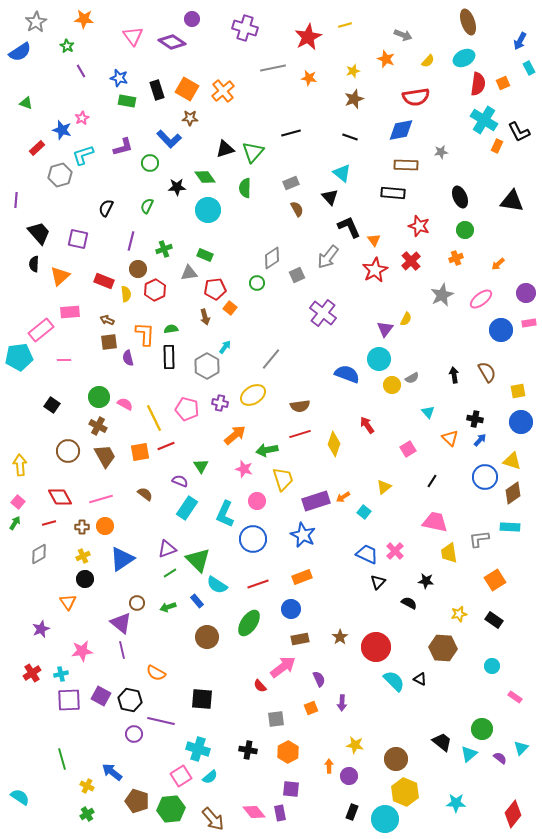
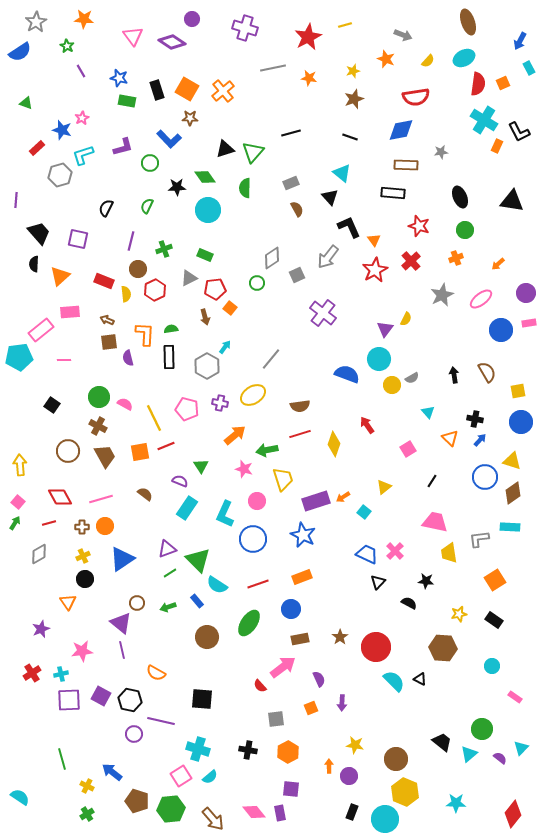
gray triangle at (189, 273): moved 5 px down; rotated 18 degrees counterclockwise
